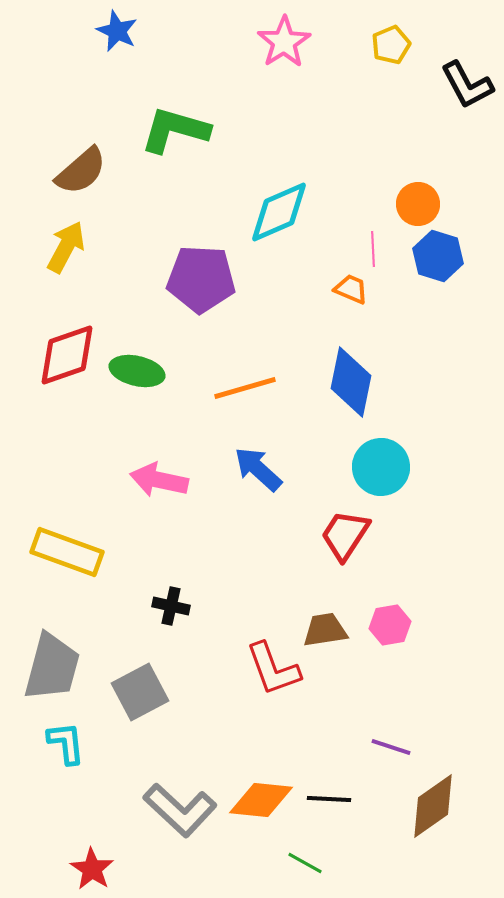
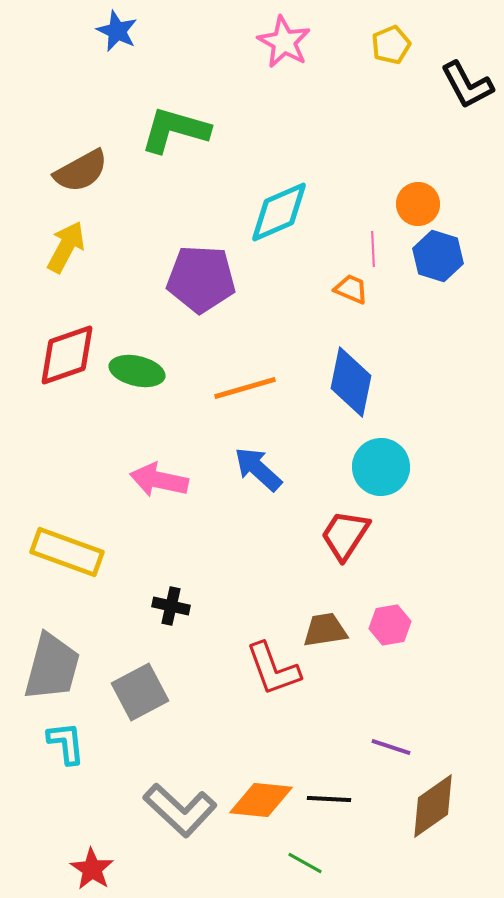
pink star: rotated 10 degrees counterclockwise
brown semicircle: rotated 12 degrees clockwise
